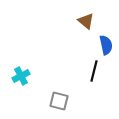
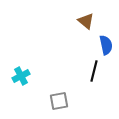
gray square: rotated 24 degrees counterclockwise
